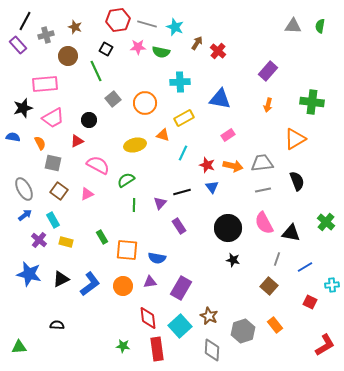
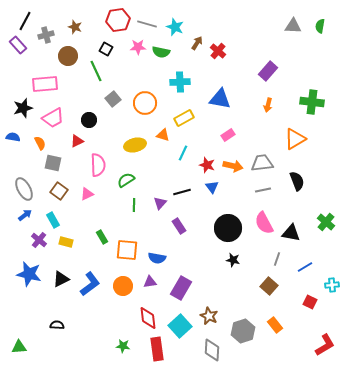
pink semicircle at (98, 165): rotated 60 degrees clockwise
